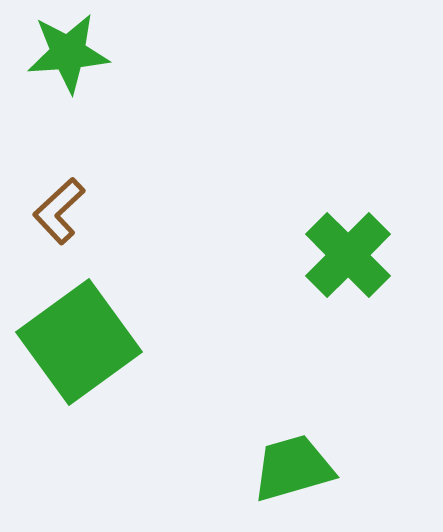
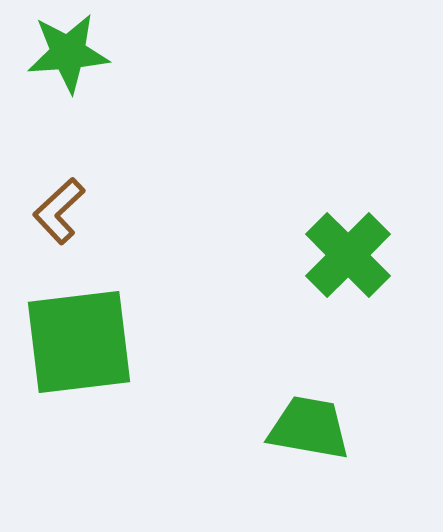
green square: rotated 29 degrees clockwise
green trapezoid: moved 16 px right, 40 px up; rotated 26 degrees clockwise
